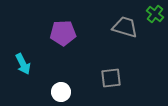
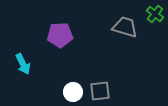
purple pentagon: moved 3 px left, 2 px down
gray square: moved 11 px left, 13 px down
white circle: moved 12 px right
